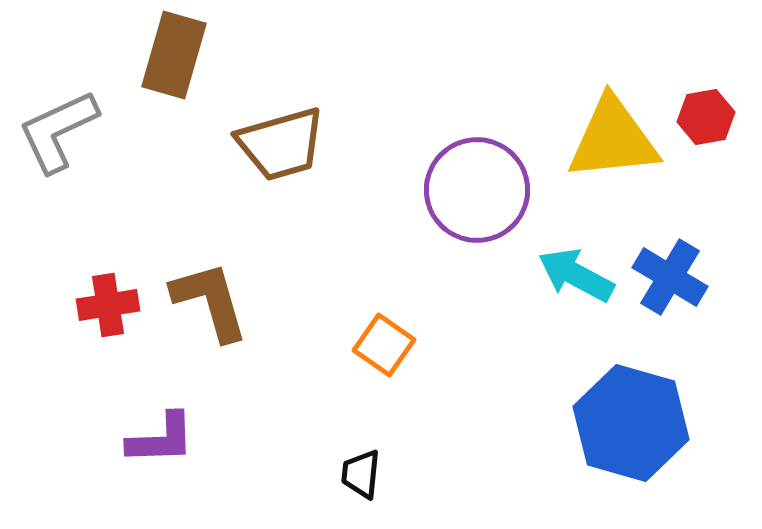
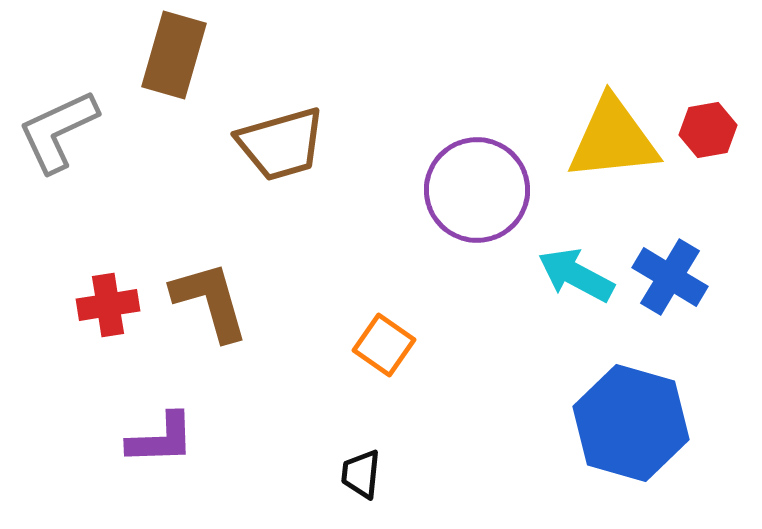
red hexagon: moved 2 px right, 13 px down
